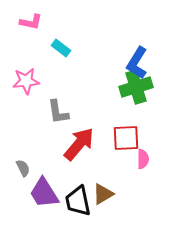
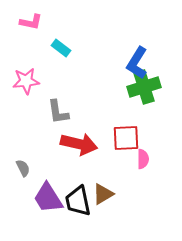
green cross: moved 8 px right
red arrow: rotated 63 degrees clockwise
purple trapezoid: moved 4 px right, 5 px down
